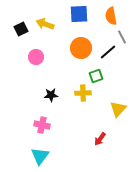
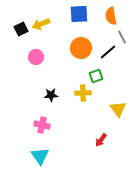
yellow arrow: moved 4 px left; rotated 42 degrees counterclockwise
yellow triangle: rotated 18 degrees counterclockwise
red arrow: moved 1 px right, 1 px down
cyan triangle: rotated 12 degrees counterclockwise
